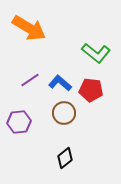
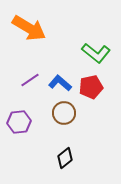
red pentagon: moved 3 px up; rotated 20 degrees counterclockwise
